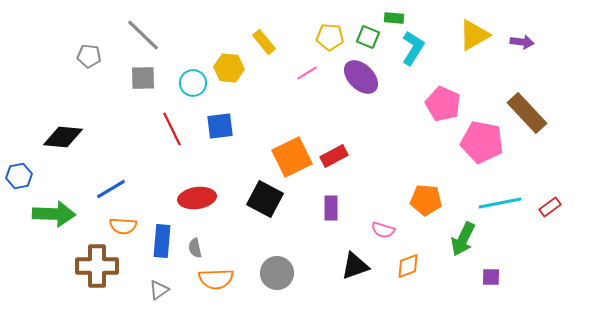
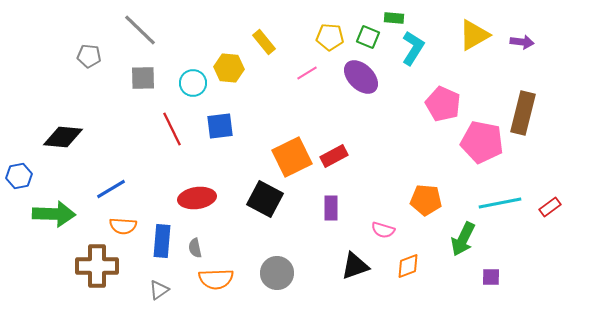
gray line at (143, 35): moved 3 px left, 5 px up
brown rectangle at (527, 113): moved 4 px left; rotated 57 degrees clockwise
